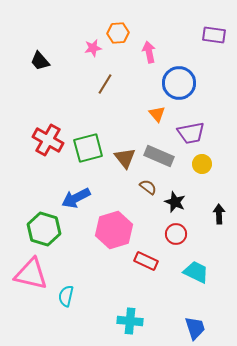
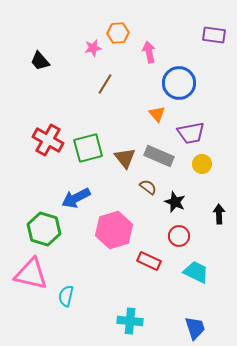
red circle: moved 3 px right, 2 px down
red rectangle: moved 3 px right
